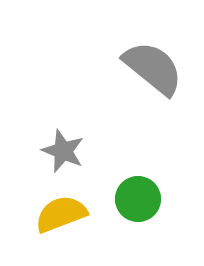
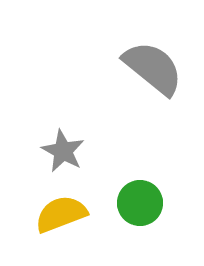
gray star: rotated 6 degrees clockwise
green circle: moved 2 px right, 4 px down
